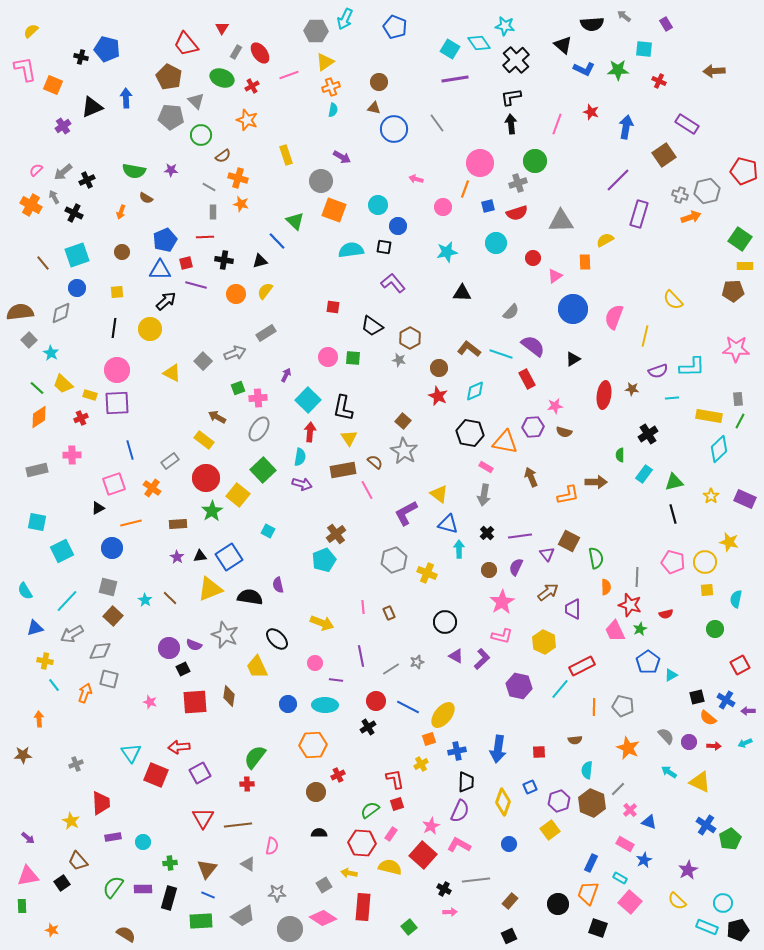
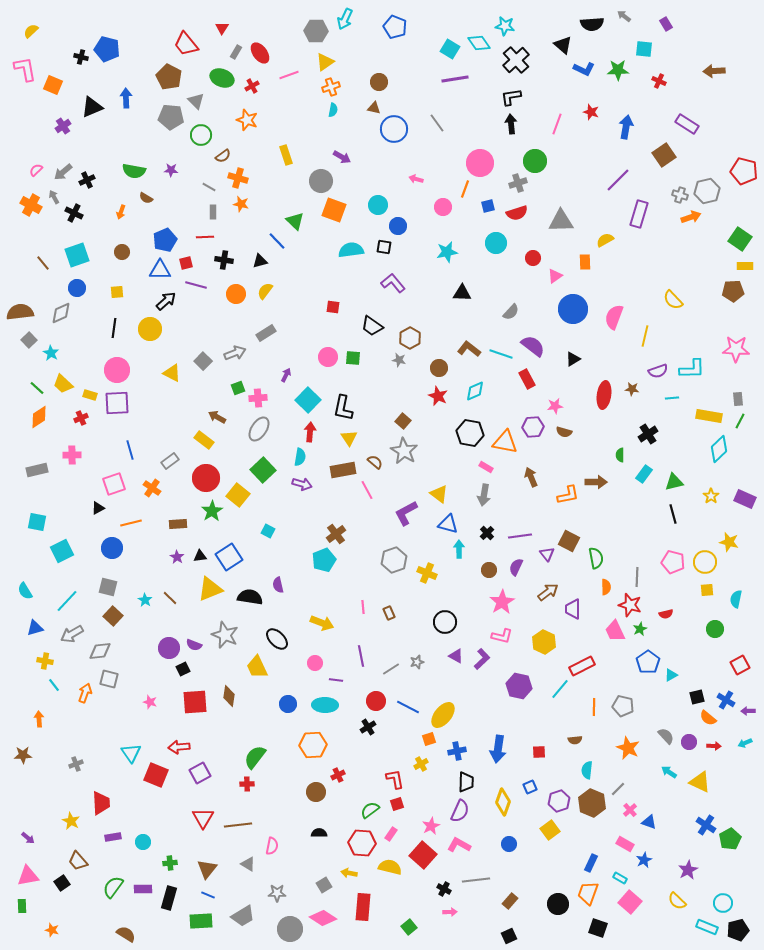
cyan L-shape at (692, 367): moved 2 px down
